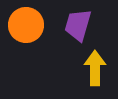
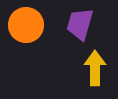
purple trapezoid: moved 2 px right, 1 px up
